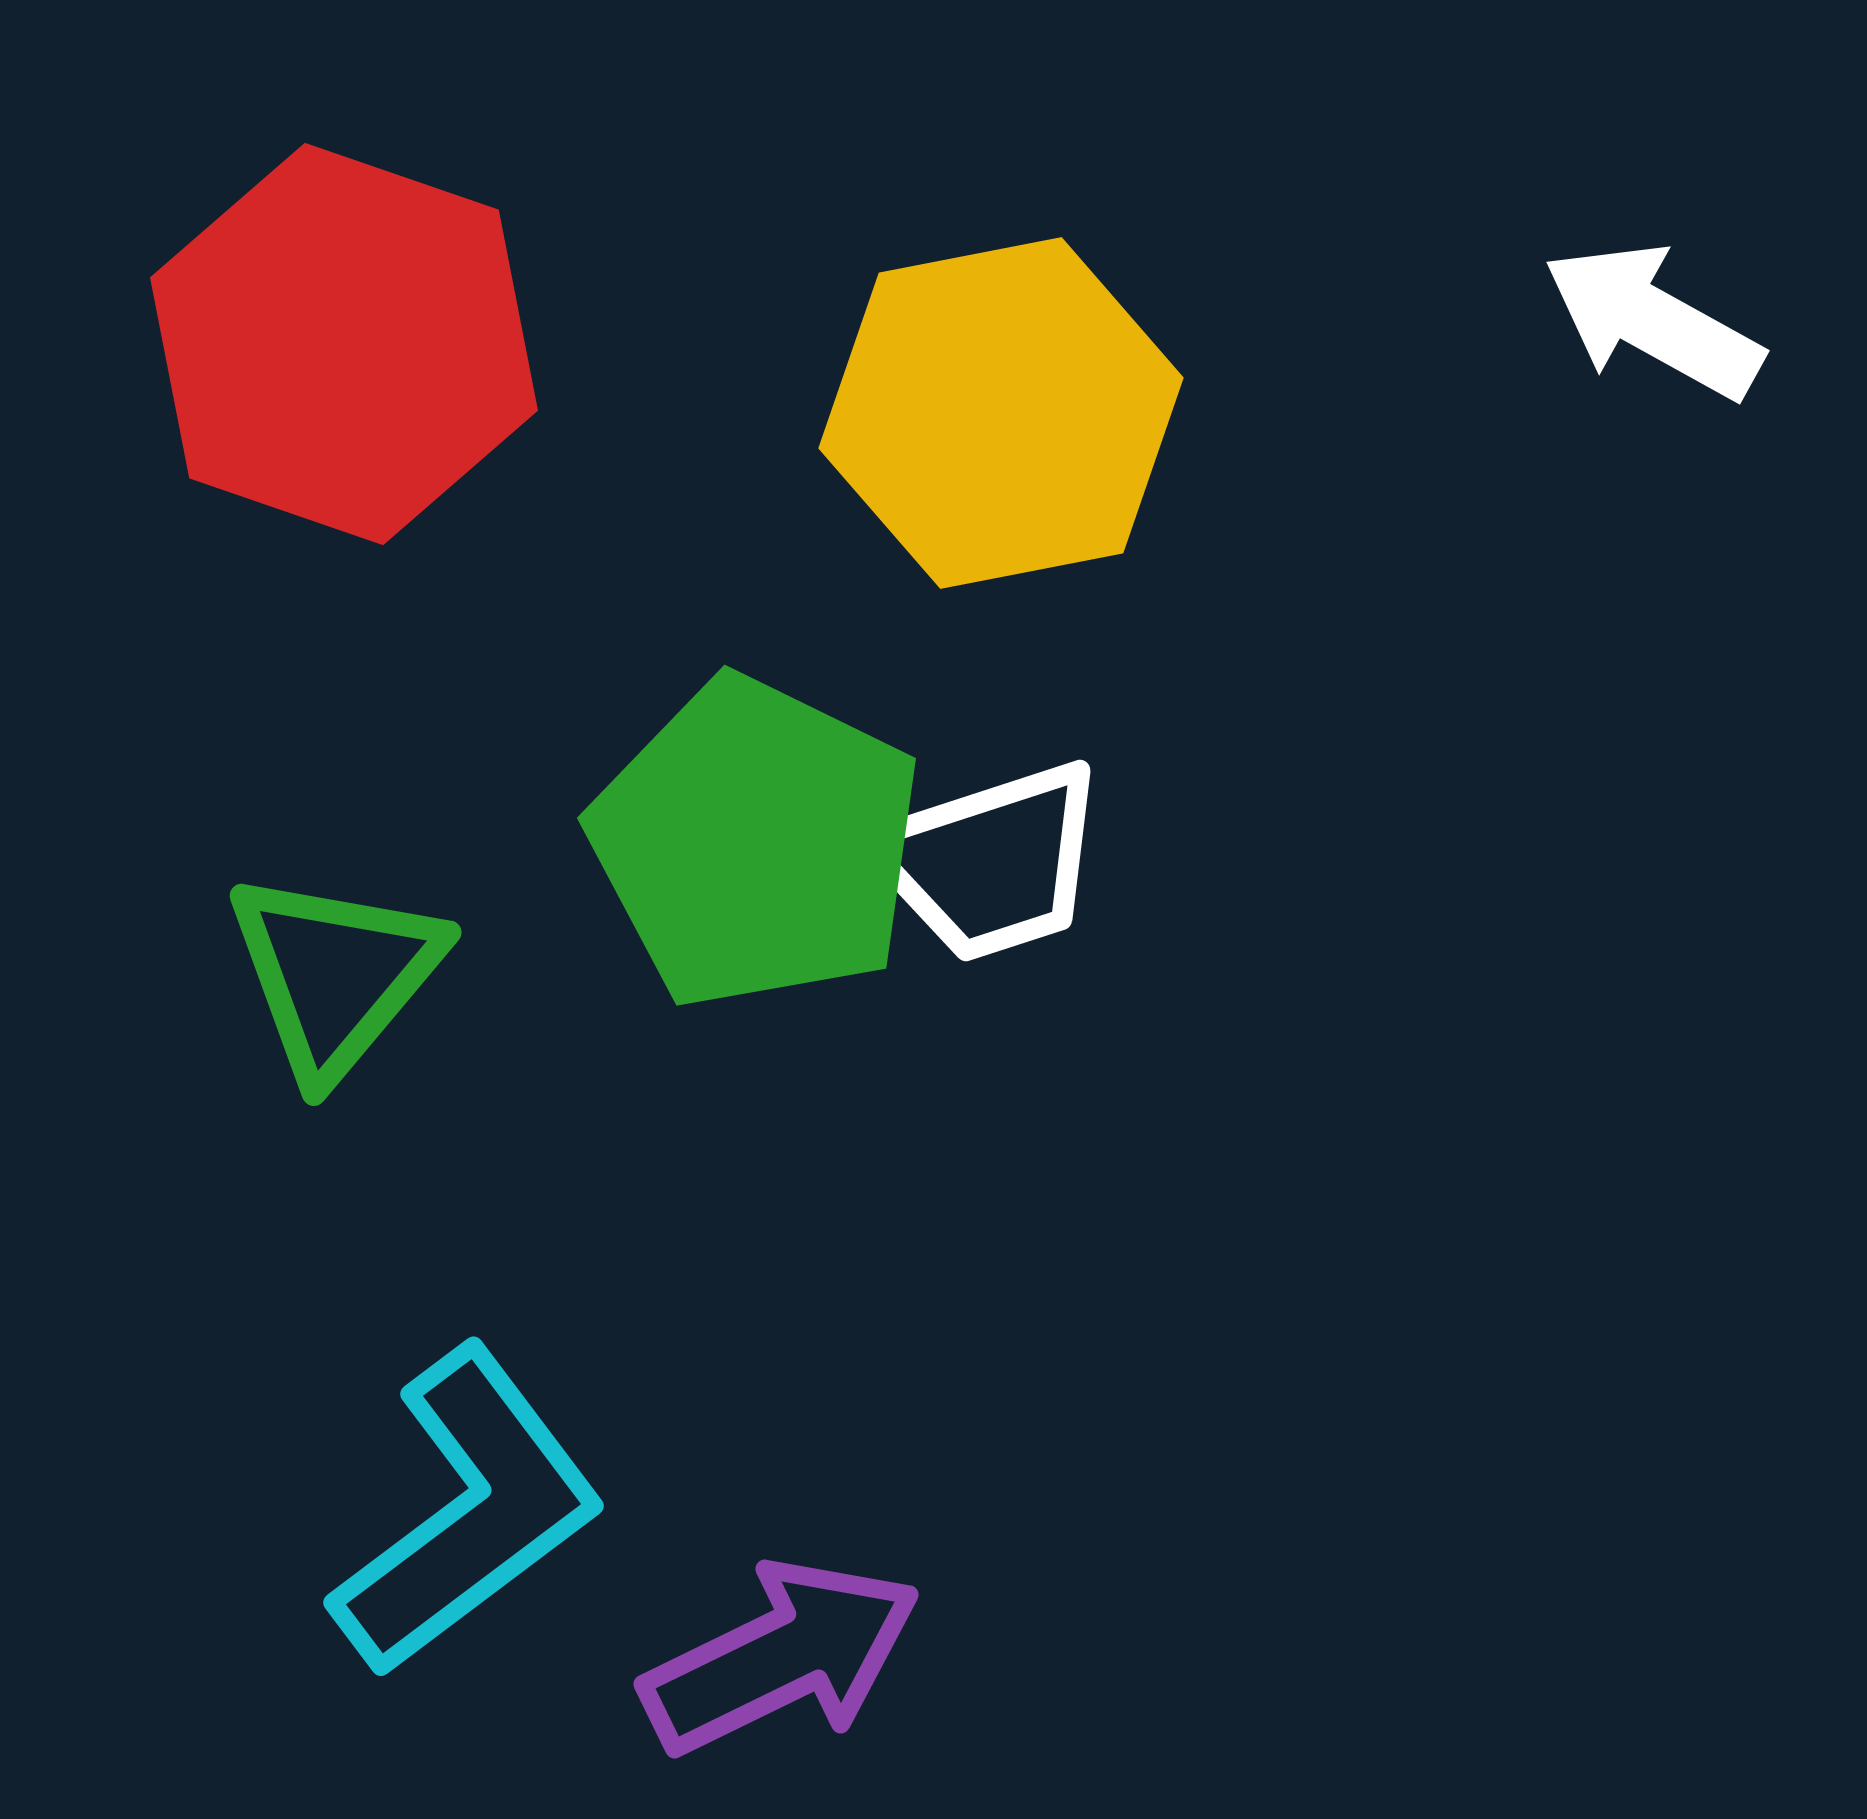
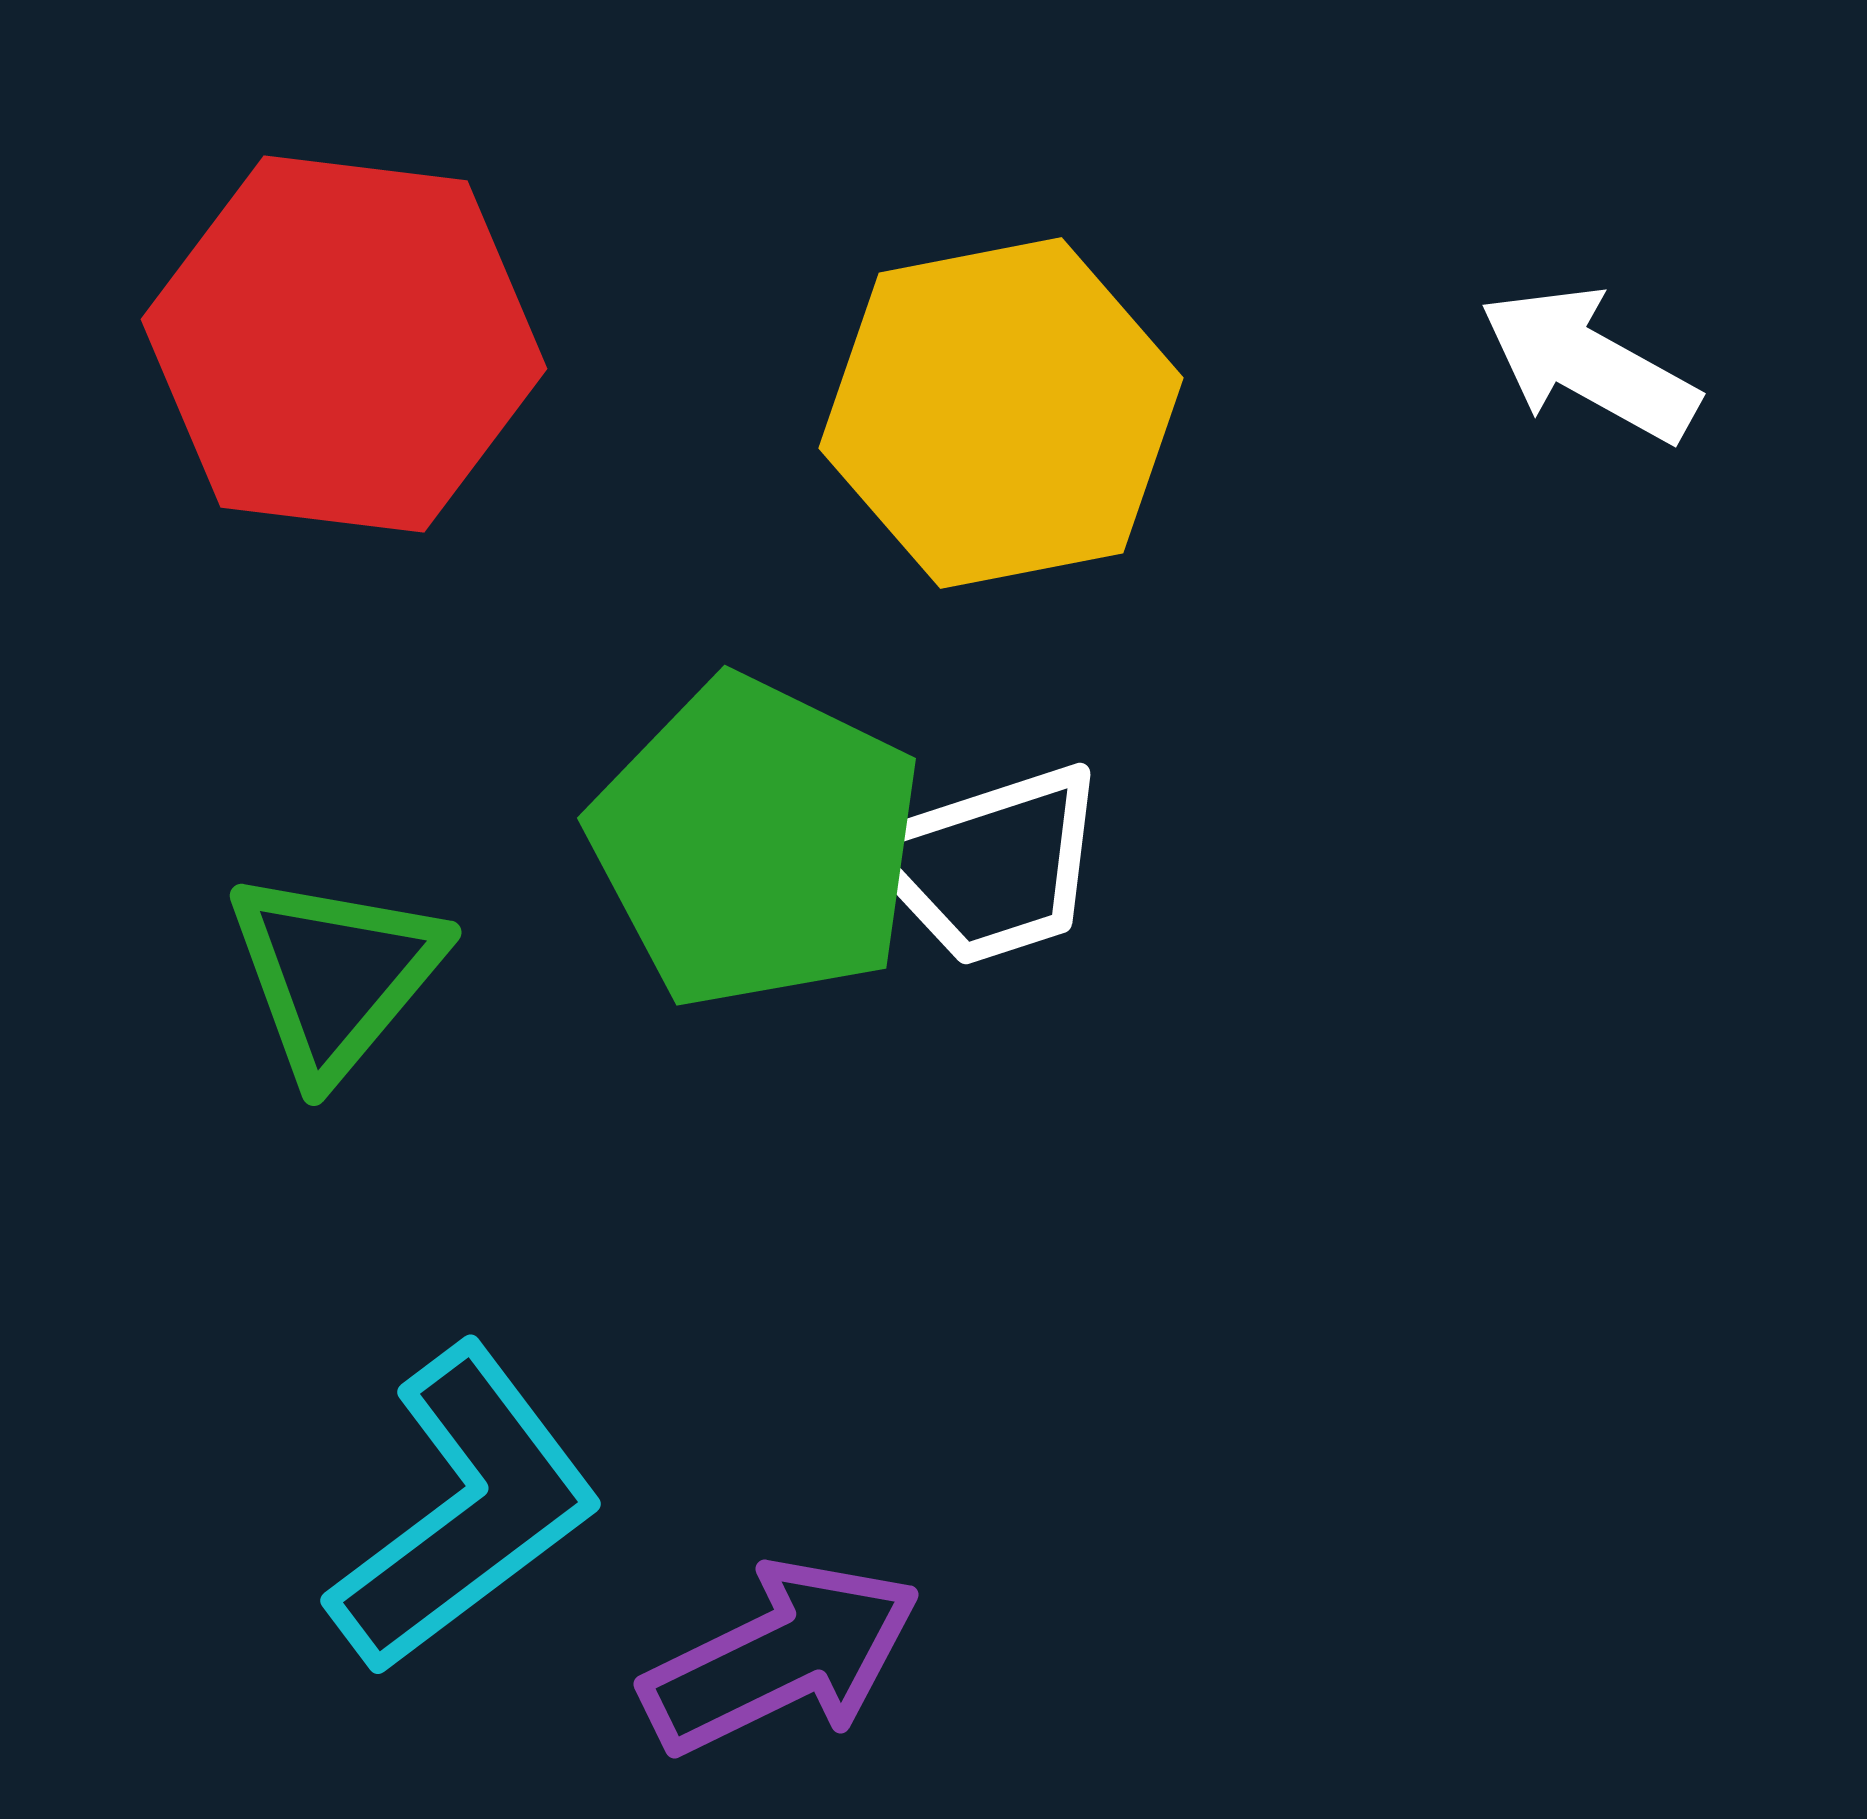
white arrow: moved 64 px left, 43 px down
red hexagon: rotated 12 degrees counterclockwise
white trapezoid: moved 3 px down
cyan L-shape: moved 3 px left, 2 px up
